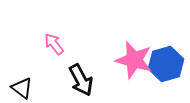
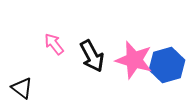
blue hexagon: moved 1 px right, 1 px down
black arrow: moved 11 px right, 24 px up
